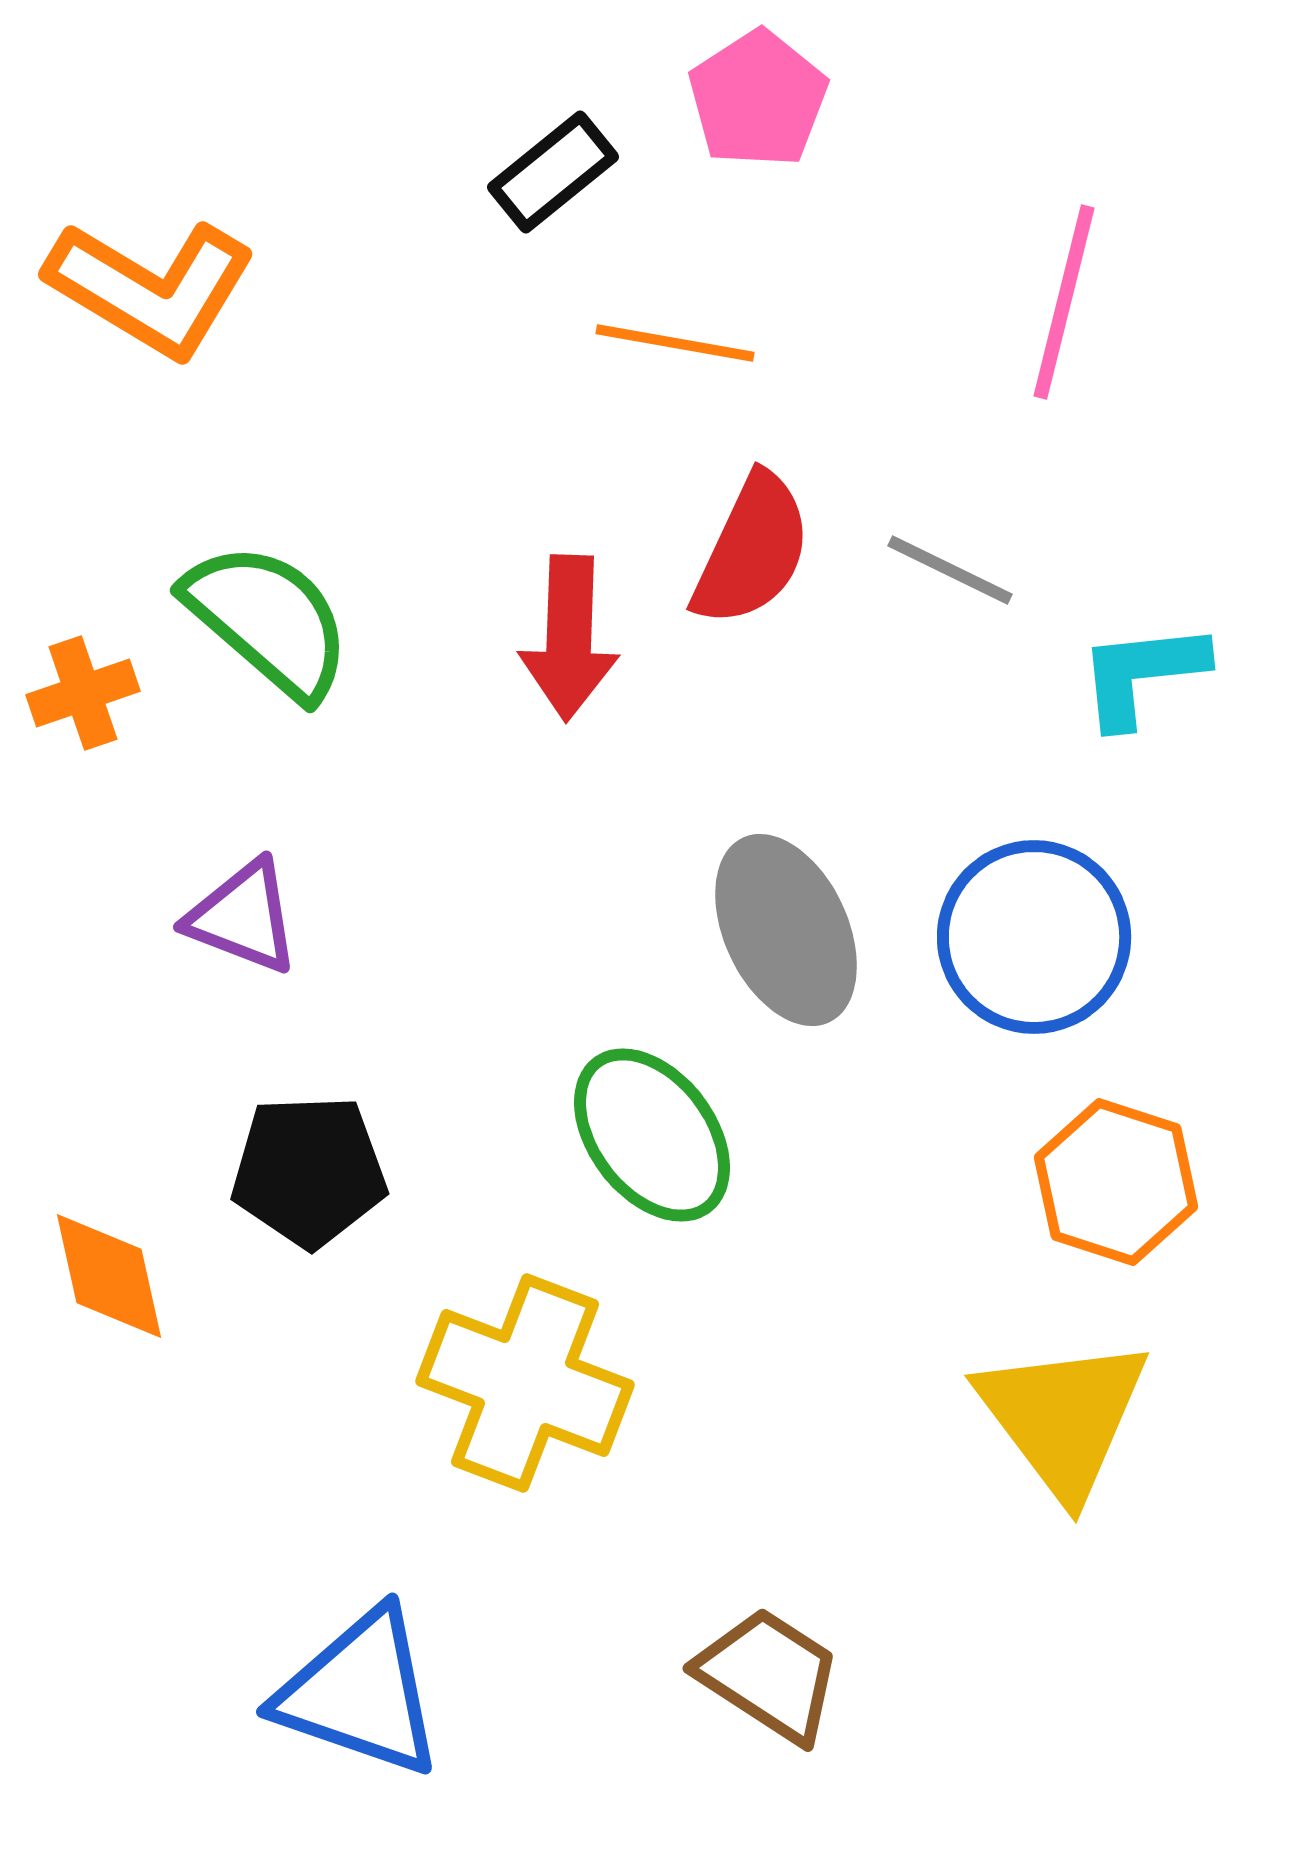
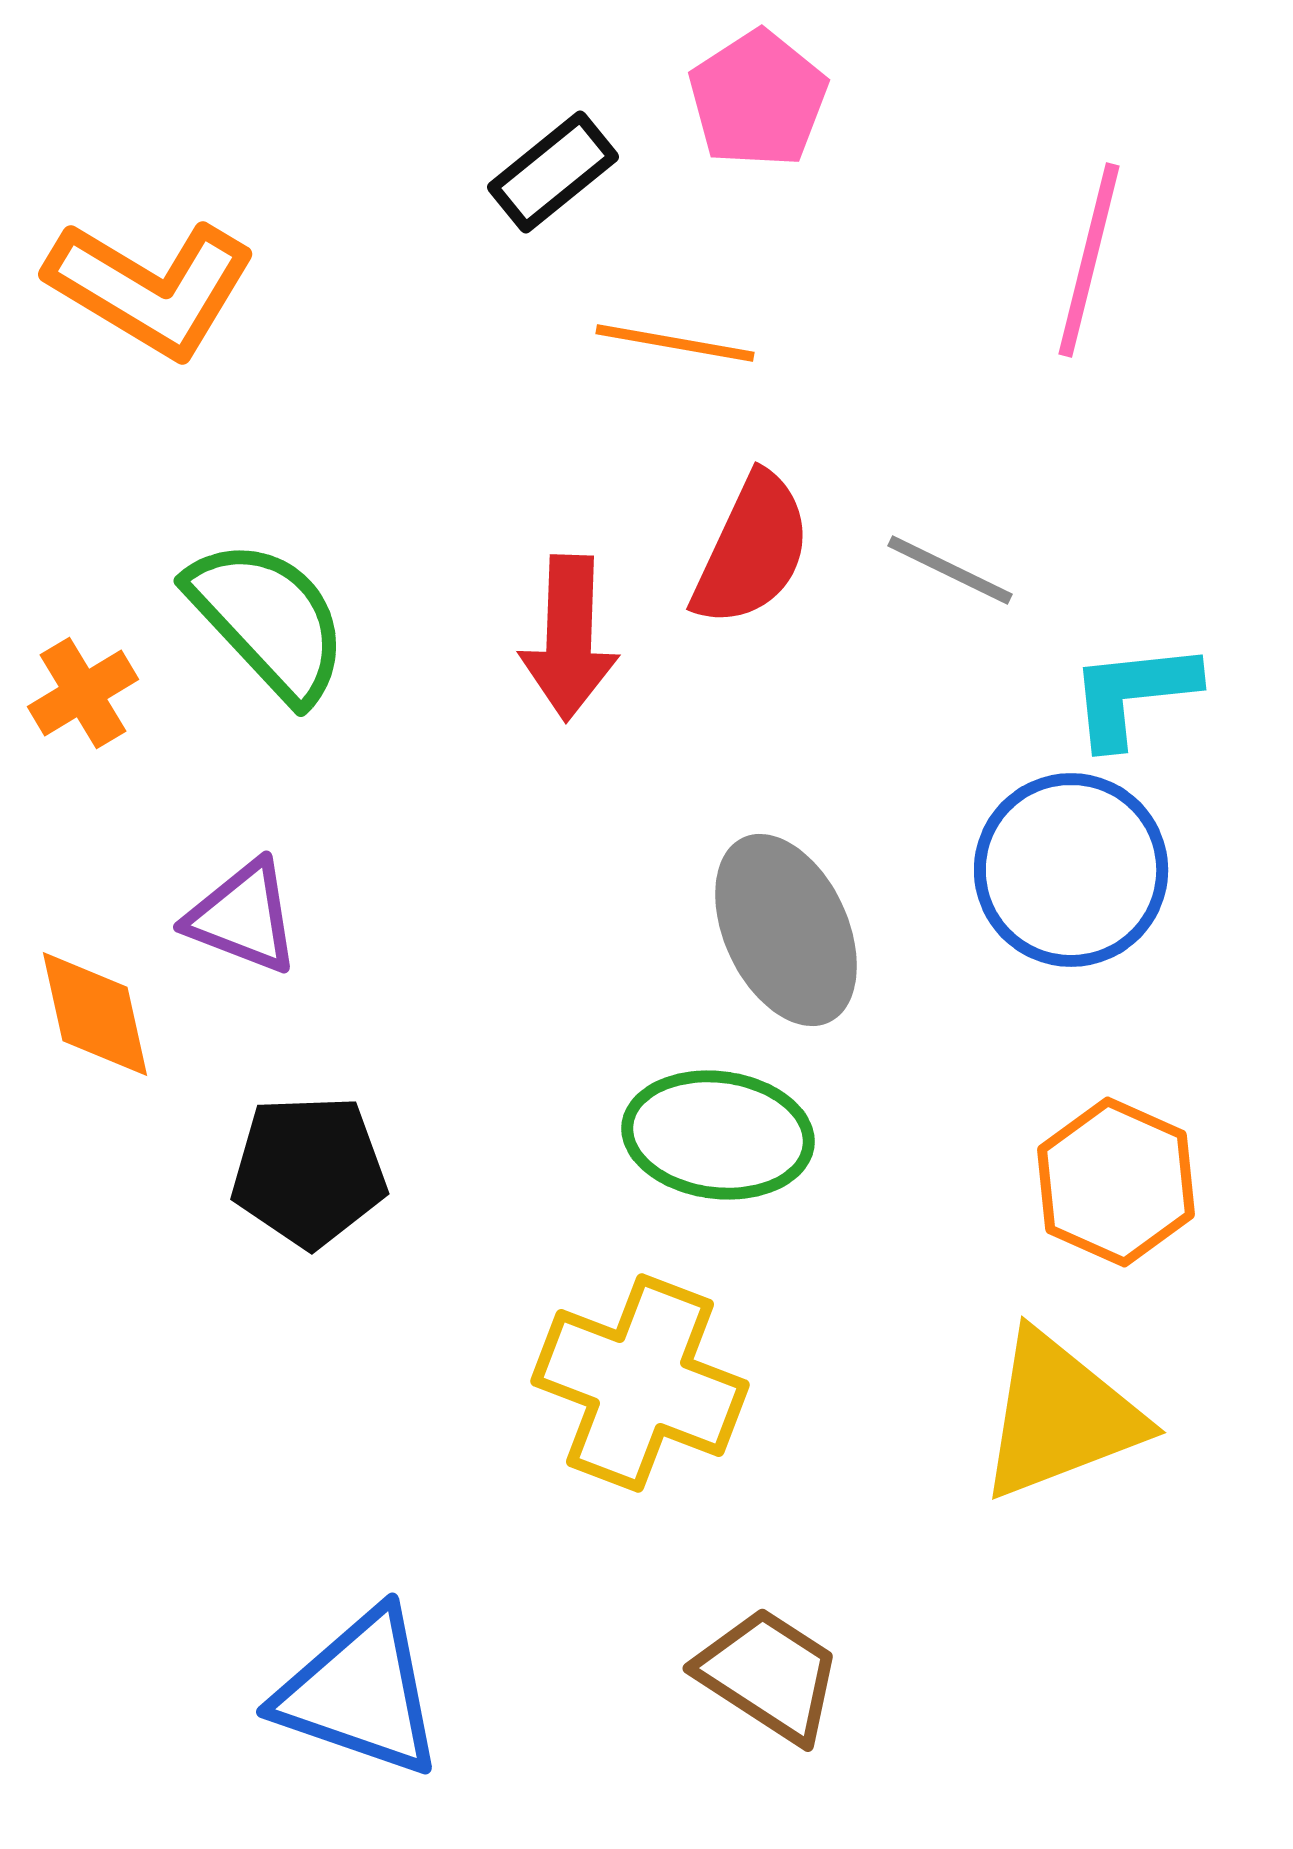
pink line: moved 25 px right, 42 px up
green semicircle: rotated 6 degrees clockwise
cyan L-shape: moved 9 px left, 20 px down
orange cross: rotated 12 degrees counterclockwise
blue circle: moved 37 px right, 67 px up
green ellipse: moved 66 px right; rotated 46 degrees counterclockwise
orange hexagon: rotated 6 degrees clockwise
orange diamond: moved 14 px left, 262 px up
yellow cross: moved 115 px right
yellow triangle: moved 3 px left, 1 px up; rotated 46 degrees clockwise
